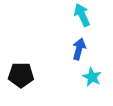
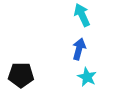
cyan star: moved 5 px left
